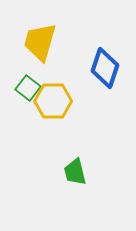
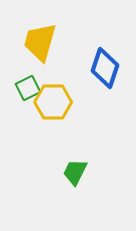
green square: rotated 25 degrees clockwise
yellow hexagon: moved 1 px down
green trapezoid: rotated 40 degrees clockwise
